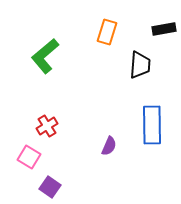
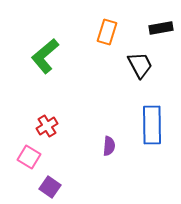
black rectangle: moved 3 px left, 1 px up
black trapezoid: rotated 32 degrees counterclockwise
purple semicircle: rotated 18 degrees counterclockwise
